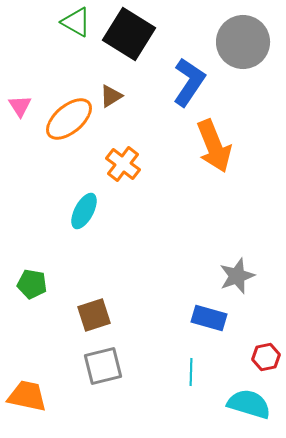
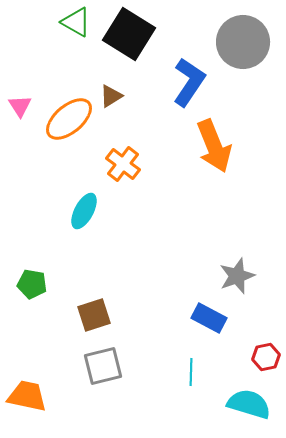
blue rectangle: rotated 12 degrees clockwise
